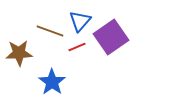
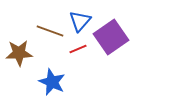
red line: moved 1 px right, 2 px down
blue star: rotated 12 degrees counterclockwise
